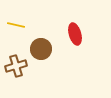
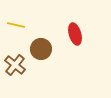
brown cross: moved 1 px left, 1 px up; rotated 35 degrees counterclockwise
